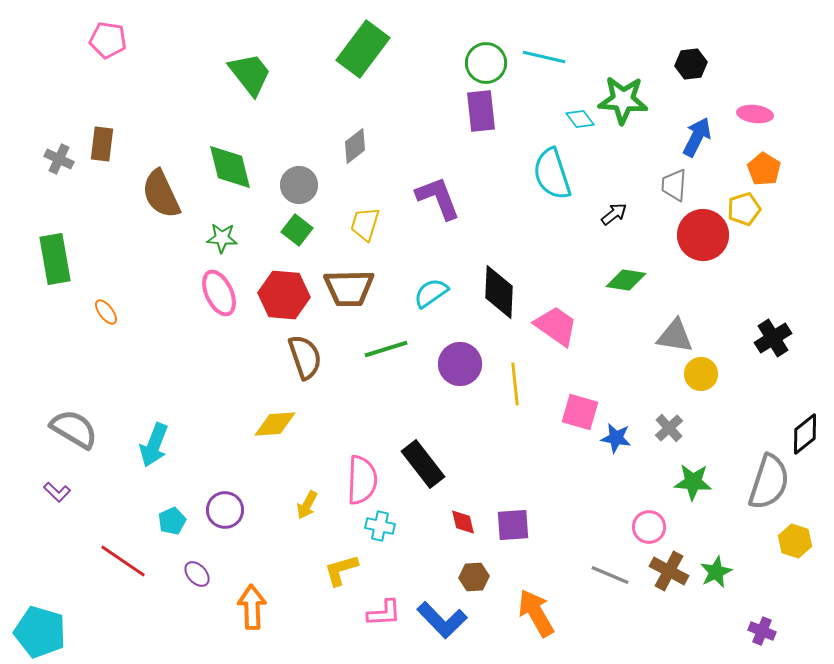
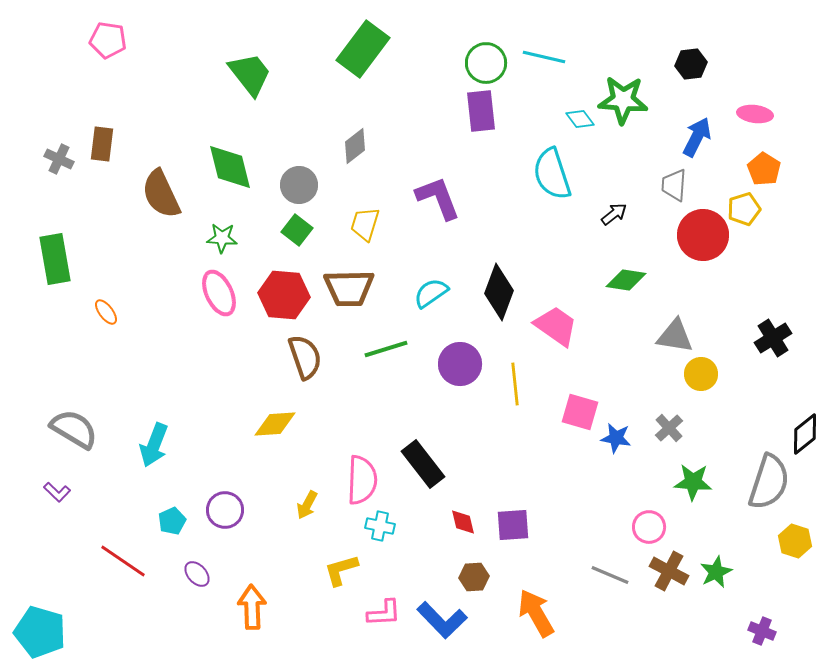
black diamond at (499, 292): rotated 18 degrees clockwise
